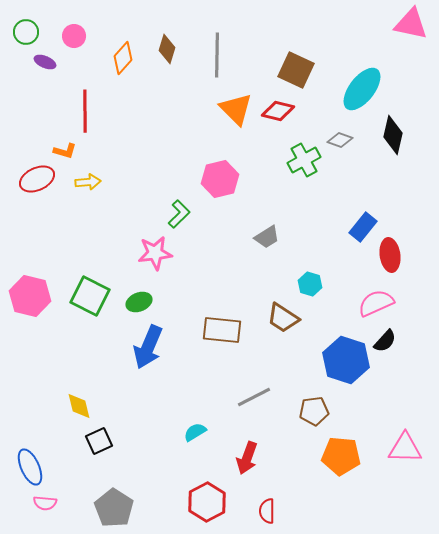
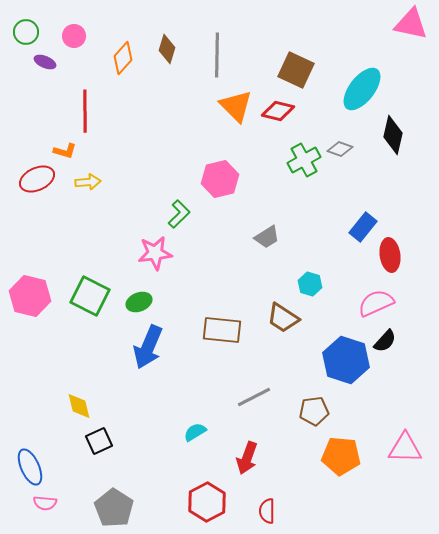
orange triangle at (236, 109): moved 3 px up
gray diamond at (340, 140): moved 9 px down
